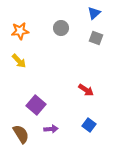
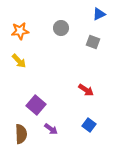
blue triangle: moved 5 px right, 1 px down; rotated 16 degrees clockwise
gray square: moved 3 px left, 4 px down
purple arrow: rotated 40 degrees clockwise
brown semicircle: rotated 30 degrees clockwise
